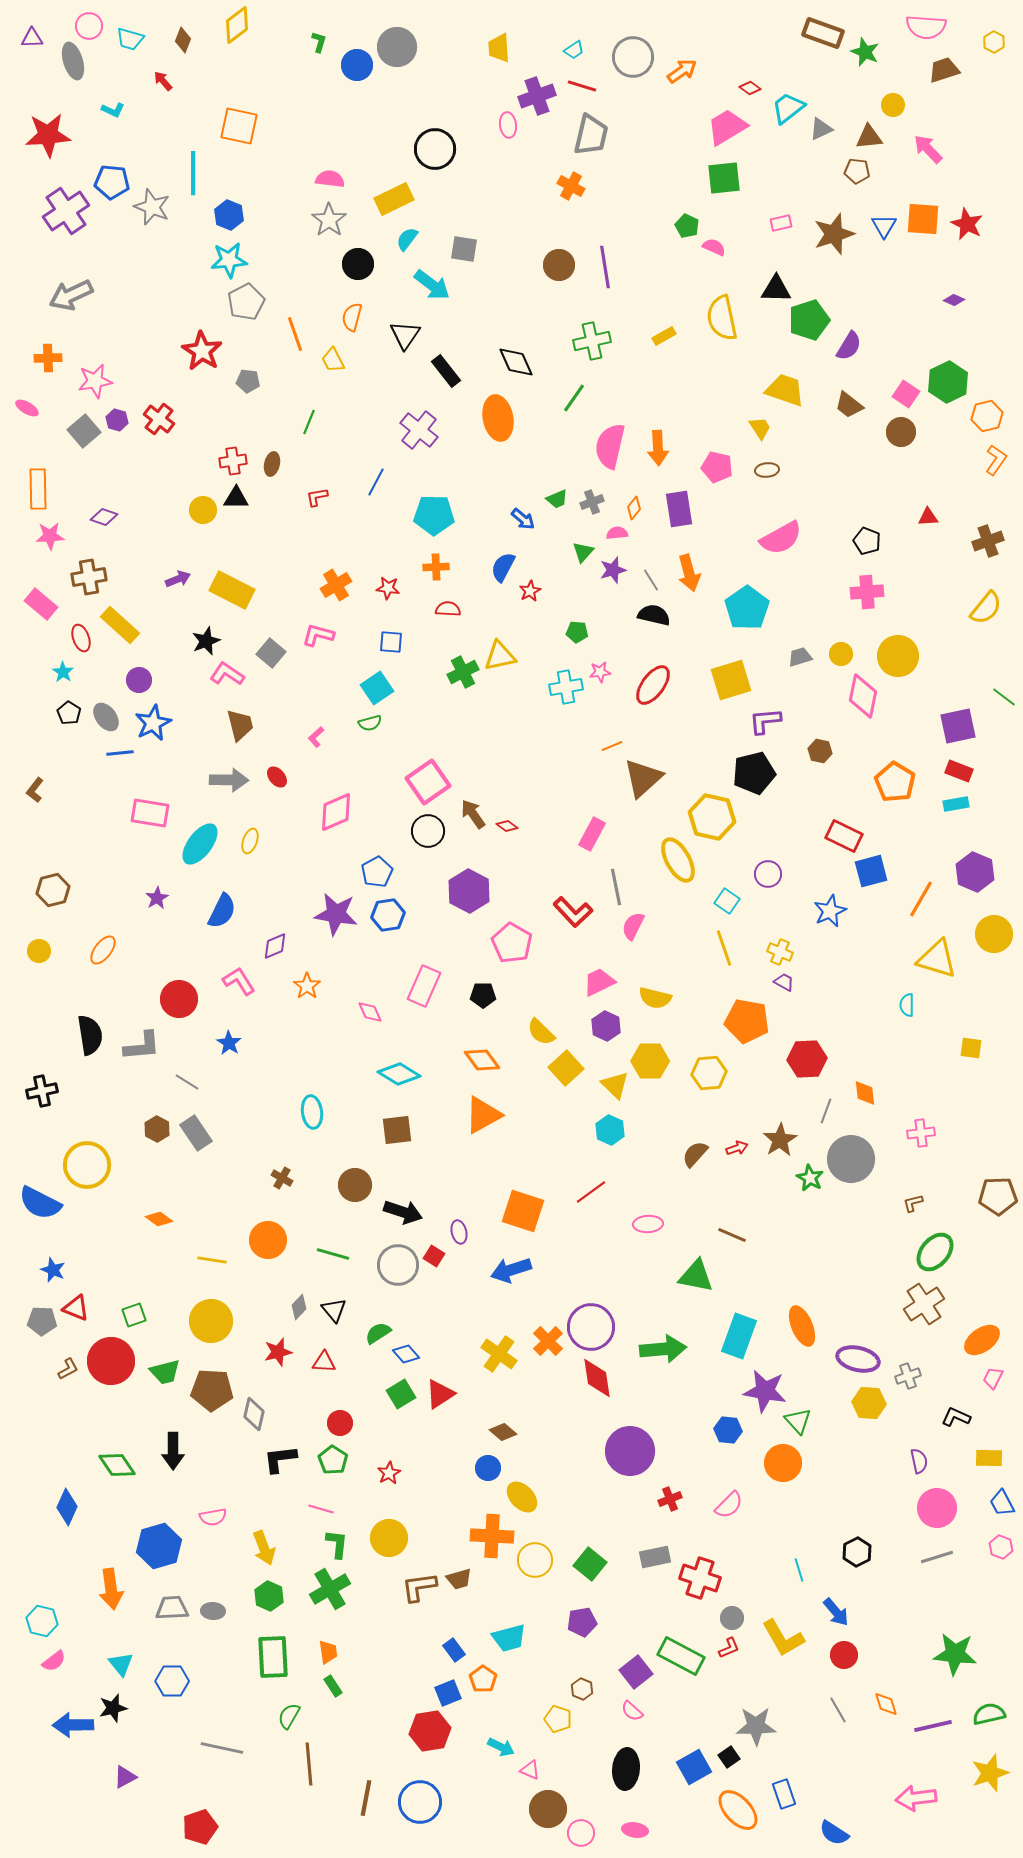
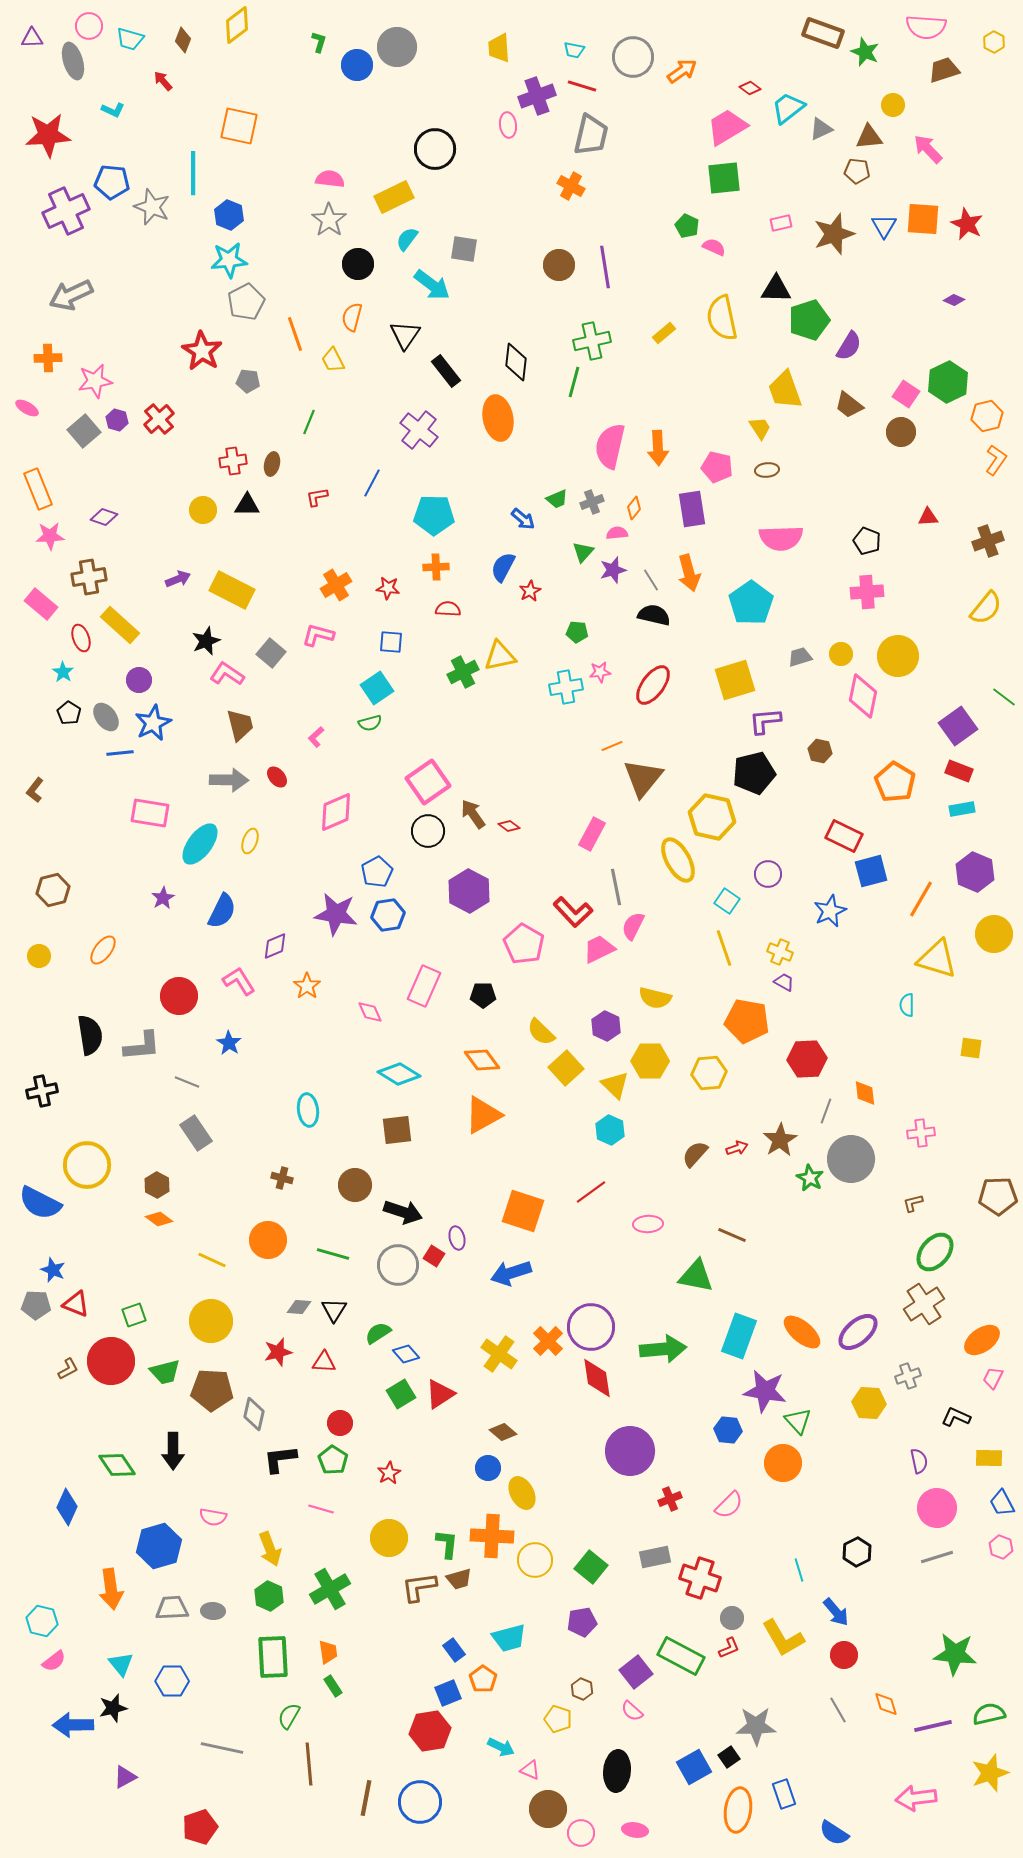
cyan trapezoid at (574, 50): rotated 45 degrees clockwise
yellow rectangle at (394, 199): moved 2 px up
purple cross at (66, 211): rotated 9 degrees clockwise
yellow rectangle at (664, 336): moved 3 px up; rotated 10 degrees counterclockwise
black diamond at (516, 362): rotated 30 degrees clockwise
yellow trapezoid at (785, 390): rotated 129 degrees counterclockwise
green line at (574, 398): moved 16 px up; rotated 20 degrees counterclockwise
red cross at (159, 419): rotated 12 degrees clockwise
blue line at (376, 482): moved 4 px left, 1 px down
orange rectangle at (38, 489): rotated 21 degrees counterclockwise
black triangle at (236, 498): moved 11 px right, 7 px down
purple rectangle at (679, 509): moved 13 px right
pink semicircle at (781, 538): rotated 27 degrees clockwise
cyan pentagon at (747, 608): moved 4 px right, 5 px up
yellow square at (731, 680): moved 4 px right
purple square at (958, 726): rotated 24 degrees counterclockwise
brown triangle at (643, 778): rotated 9 degrees counterclockwise
cyan rectangle at (956, 804): moved 6 px right, 5 px down
red diamond at (507, 826): moved 2 px right
purple star at (157, 898): moved 6 px right
pink pentagon at (512, 943): moved 12 px right, 1 px down
yellow circle at (39, 951): moved 5 px down
pink trapezoid at (599, 982): moved 33 px up
red circle at (179, 999): moved 3 px up
gray line at (187, 1082): rotated 10 degrees counterclockwise
cyan ellipse at (312, 1112): moved 4 px left, 2 px up
brown hexagon at (157, 1129): moved 56 px down
brown cross at (282, 1178): rotated 15 degrees counterclockwise
purple ellipse at (459, 1232): moved 2 px left, 6 px down
yellow line at (212, 1260): rotated 16 degrees clockwise
blue arrow at (511, 1270): moved 3 px down
gray diamond at (299, 1307): rotated 50 degrees clockwise
red triangle at (76, 1308): moved 4 px up
black triangle at (334, 1310): rotated 12 degrees clockwise
gray pentagon at (42, 1321): moved 6 px left, 16 px up
orange ellipse at (802, 1326): moved 6 px down; rotated 27 degrees counterclockwise
purple ellipse at (858, 1359): moved 27 px up; rotated 54 degrees counterclockwise
yellow ellipse at (522, 1497): moved 4 px up; rotated 16 degrees clockwise
pink semicircle at (213, 1517): rotated 20 degrees clockwise
green L-shape at (337, 1544): moved 110 px right
yellow arrow at (264, 1548): moved 6 px right, 1 px down
green square at (590, 1564): moved 1 px right, 3 px down
black ellipse at (626, 1769): moved 9 px left, 2 px down
orange ellipse at (738, 1810): rotated 51 degrees clockwise
